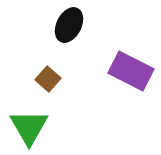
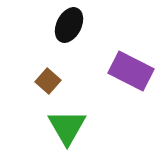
brown square: moved 2 px down
green triangle: moved 38 px right
